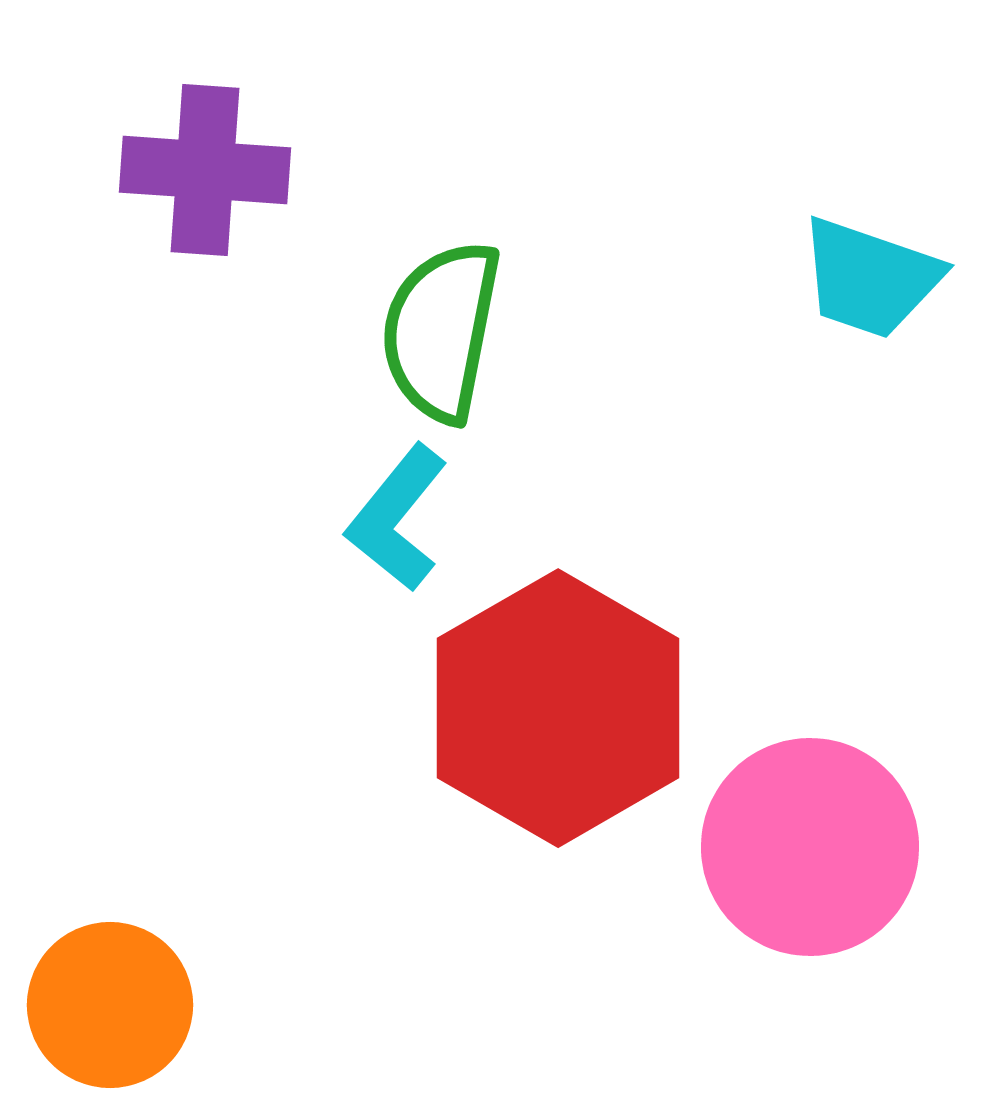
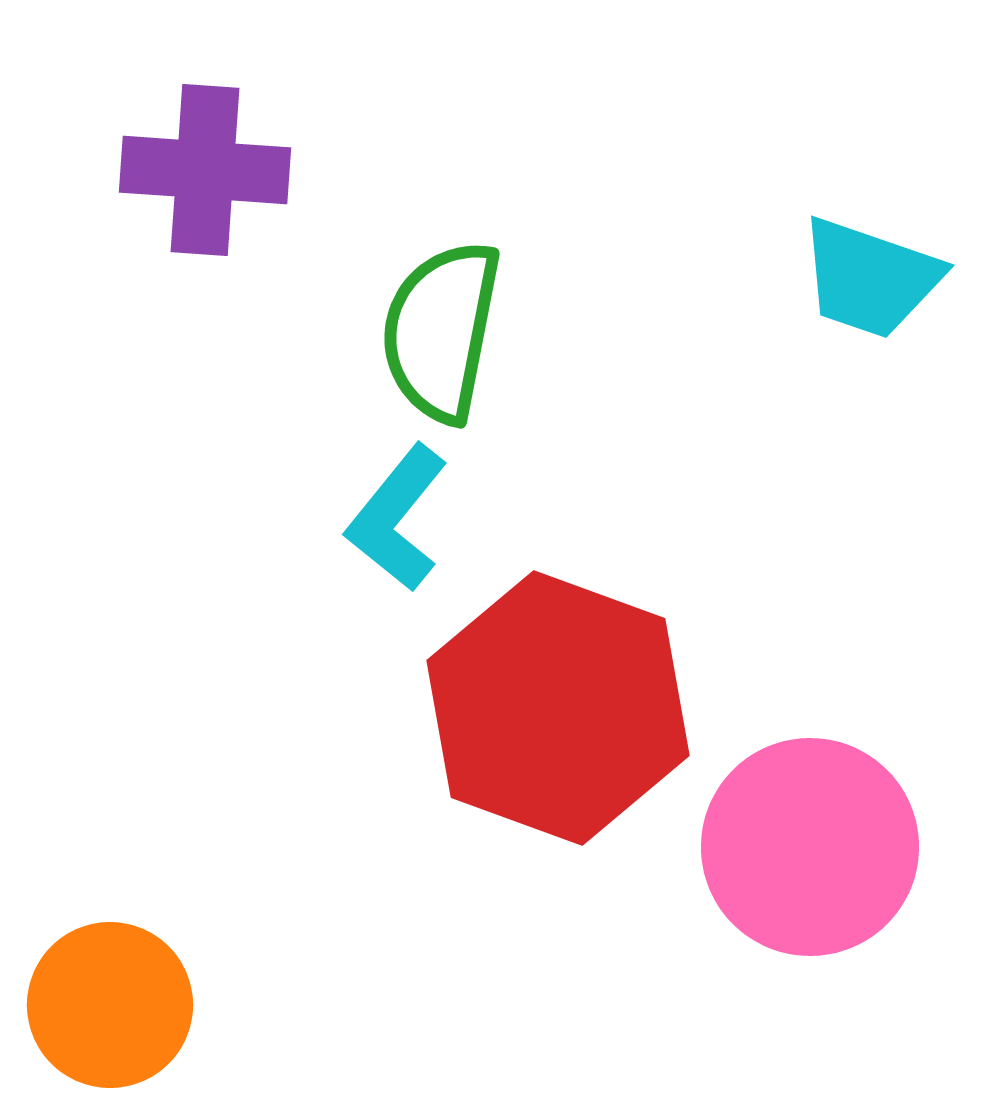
red hexagon: rotated 10 degrees counterclockwise
